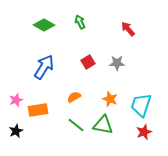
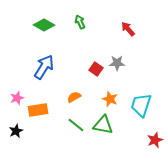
red square: moved 8 px right, 7 px down; rotated 24 degrees counterclockwise
pink star: moved 1 px right, 2 px up
red star: moved 11 px right, 8 px down
